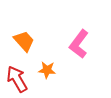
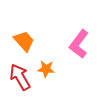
orange star: moved 1 px left, 1 px up
red arrow: moved 3 px right, 2 px up
